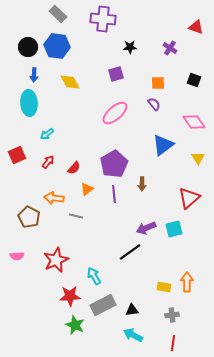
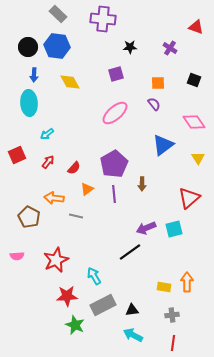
red star at (70, 296): moved 3 px left
